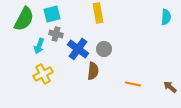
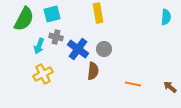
gray cross: moved 3 px down
